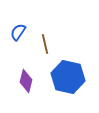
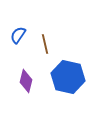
blue semicircle: moved 3 px down
